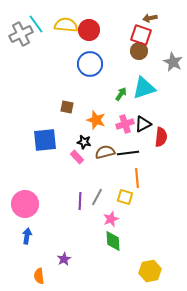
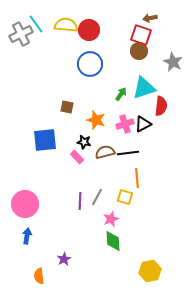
red semicircle: moved 31 px up
